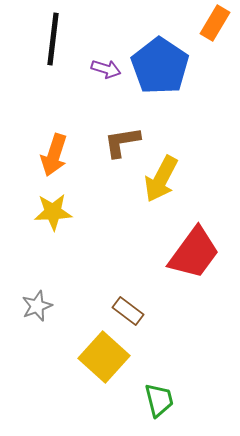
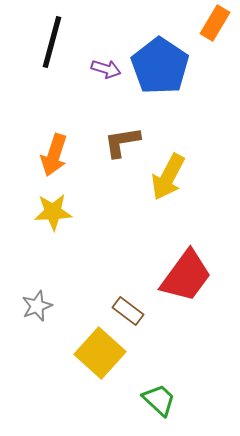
black line: moved 1 px left, 3 px down; rotated 8 degrees clockwise
yellow arrow: moved 7 px right, 2 px up
red trapezoid: moved 8 px left, 23 px down
yellow square: moved 4 px left, 4 px up
green trapezoid: rotated 33 degrees counterclockwise
